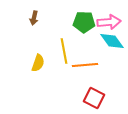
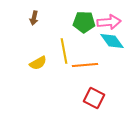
yellow semicircle: rotated 42 degrees clockwise
